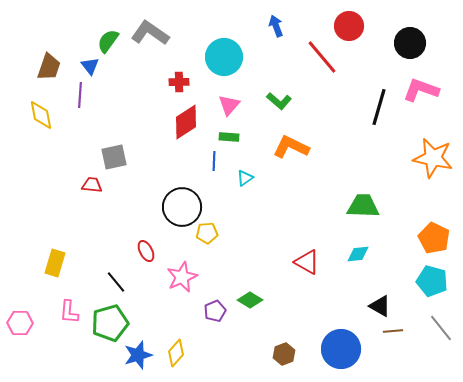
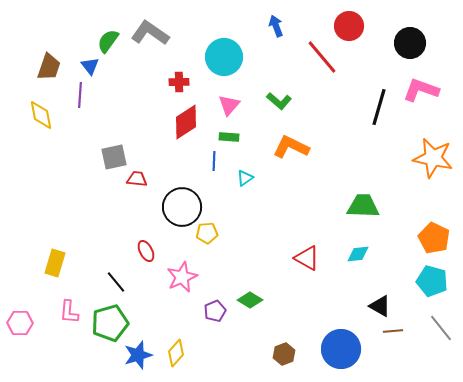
red trapezoid at (92, 185): moved 45 px right, 6 px up
red triangle at (307, 262): moved 4 px up
